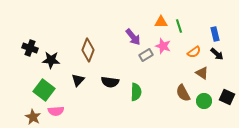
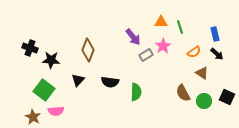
green line: moved 1 px right, 1 px down
pink star: rotated 21 degrees clockwise
